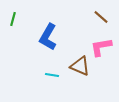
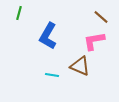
green line: moved 6 px right, 6 px up
blue L-shape: moved 1 px up
pink L-shape: moved 7 px left, 6 px up
